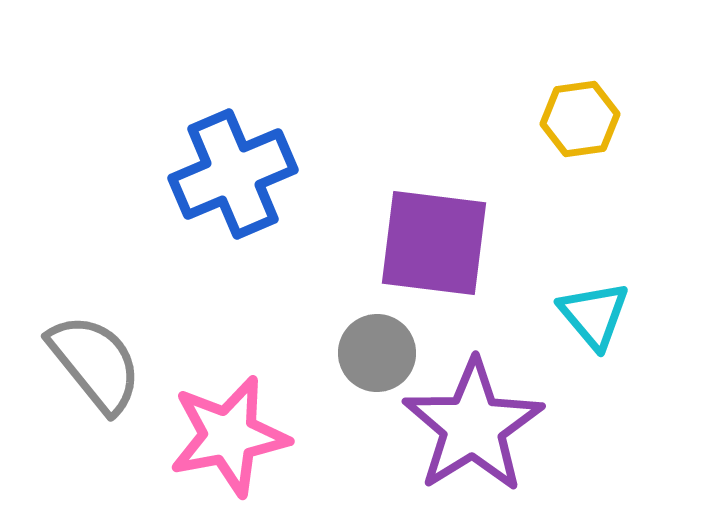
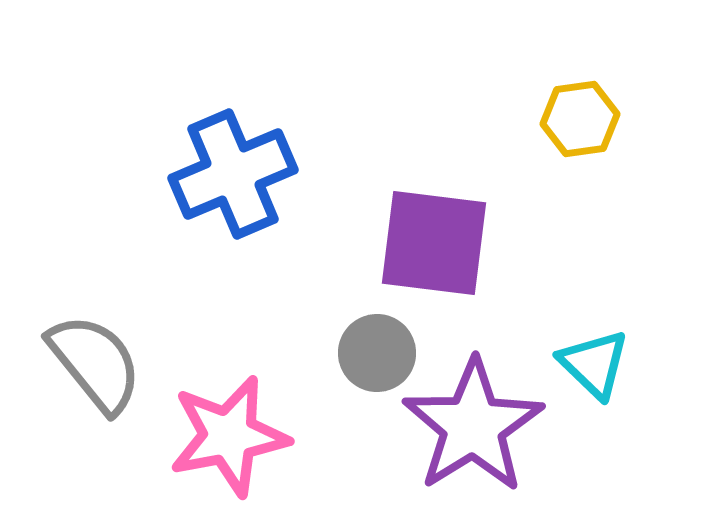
cyan triangle: moved 49 px down; rotated 6 degrees counterclockwise
